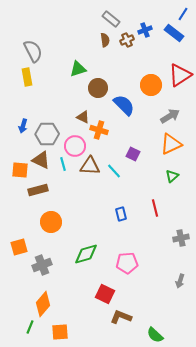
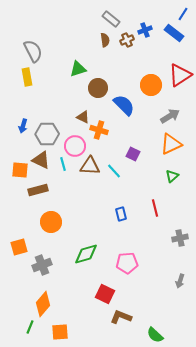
gray cross at (181, 238): moved 1 px left
